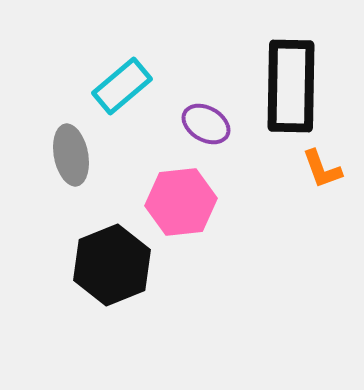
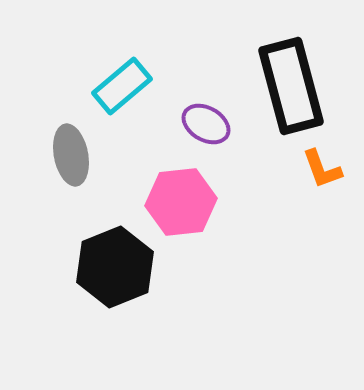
black rectangle: rotated 16 degrees counterclockwise
black hexagon: moved 3 px right, 2 px down
